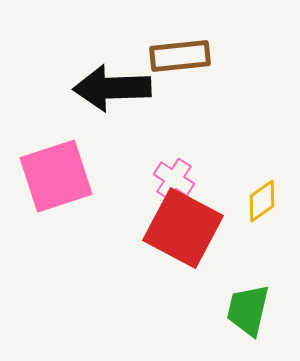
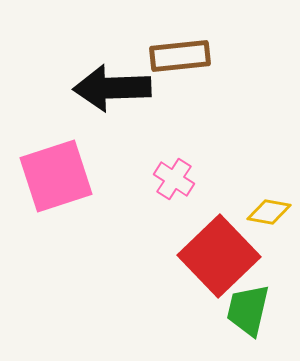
yellow diamond: moved 7 px right, 11 px down; rotated 45 degrees clockwise
red square: moved 36 px right, 28 px down; rotated 18 degrees clockwise
